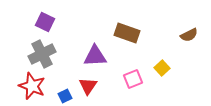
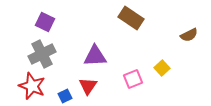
brown rectangle: moved 4 px right, 15 px up; rotated 15 degrees clockwise
